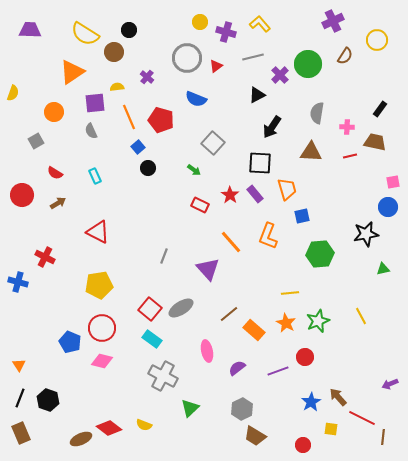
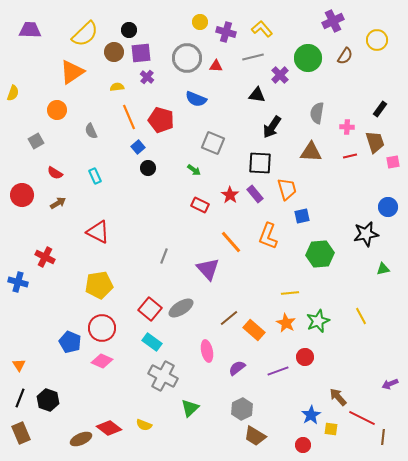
yellow L-shape at (260, 24): moved 2 px right, 5 px down
yellow semicircle at (85, 34): rotated 76 degrees counterclockwise
green circle at (308, 64): moved 6 px up
red triangle at (216, 66): rotated 40 degrees clockwise
black triangle at (257, 95): rotated 36 degrees clockwise
purple square at (95, 103): moved 46 px right, 50 px up
orange circle at (54, 112): moved 3 px right, 2 px up
brown trapezoid at (375, 142): rotated 60 degrees clockwise
gray square at (213, 143): rotated 20 degrees counterclockwise
pink square at (393, 182): moved 20 px up
brown line at (229, 314): moved 4 px down
cyan rectangle at (152, 339): moved 3 px down
pink diamond at (102, 361): rotated 10 degrees clockwise
blue star at (311, 402): moved 13 px down
